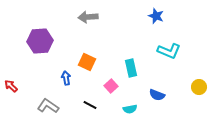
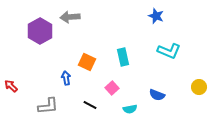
gray arrow: moved 18 px left
purple hexagon: moved 10 px up; rotated 25 degrees counterclockwise
cyan rectangle: moved 8 px left, 11 px up
pink square: moved 1 px right, 2 px down
gray L-shape: rotated 140 degrees clockwise
